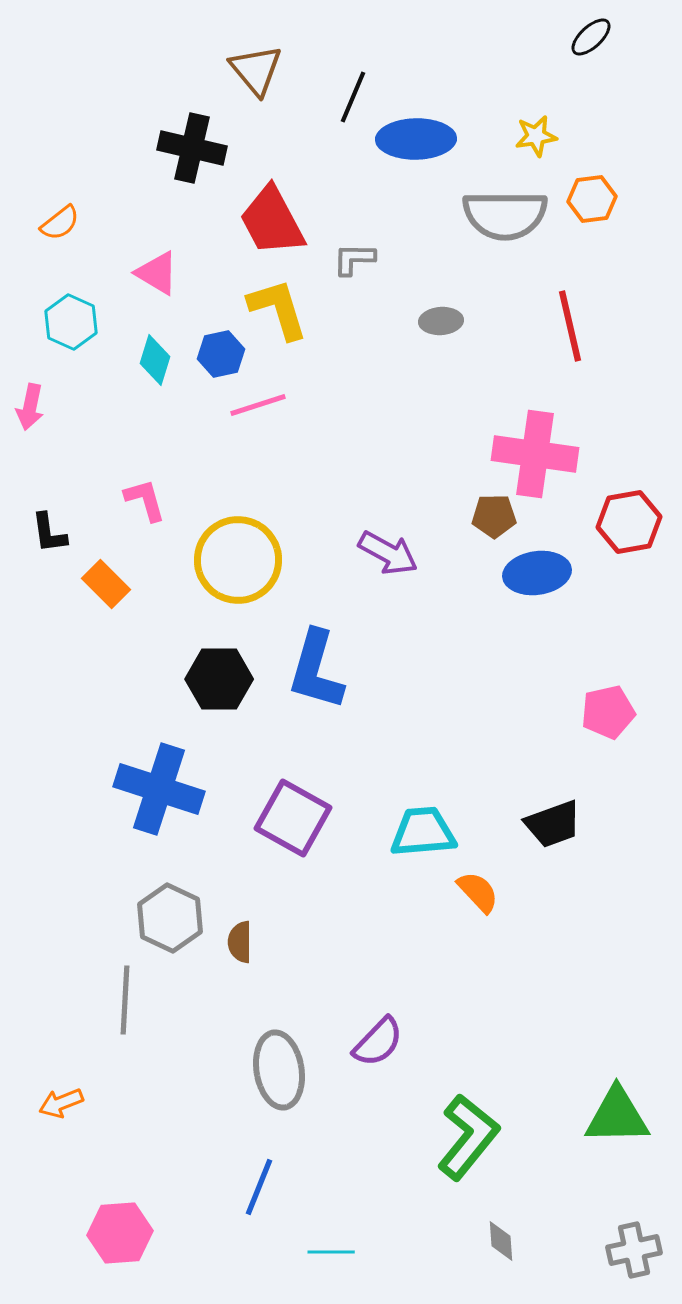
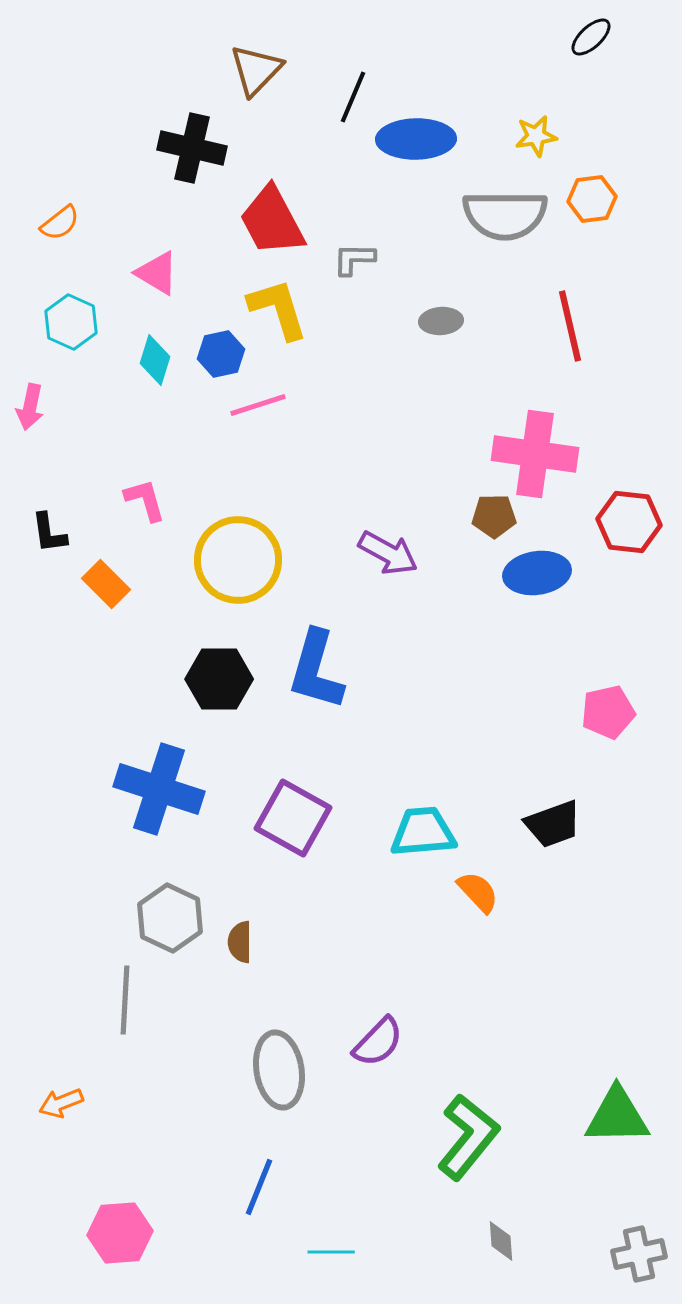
brown triangle at (256, 70): rotated 24 degrees clockwise
red hexagon at (629, 522): rotated 16 degrees clockwise
gray cross at (634, 1250): moved 5 px right, 4 px down
